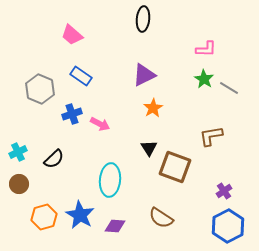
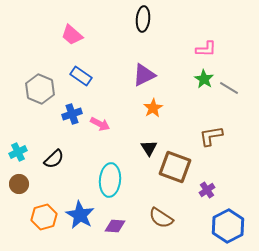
purple cross: moved 17 px left, 1 px up
